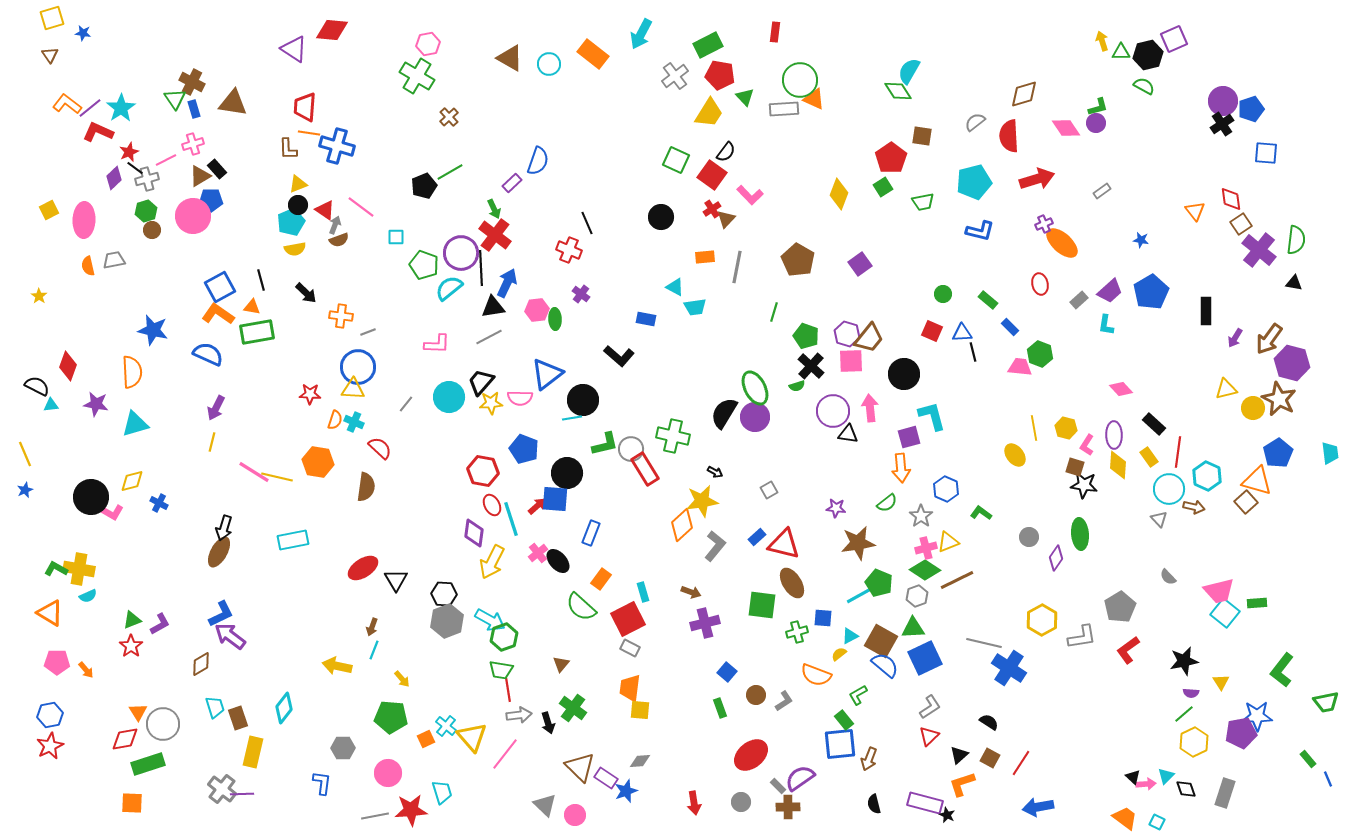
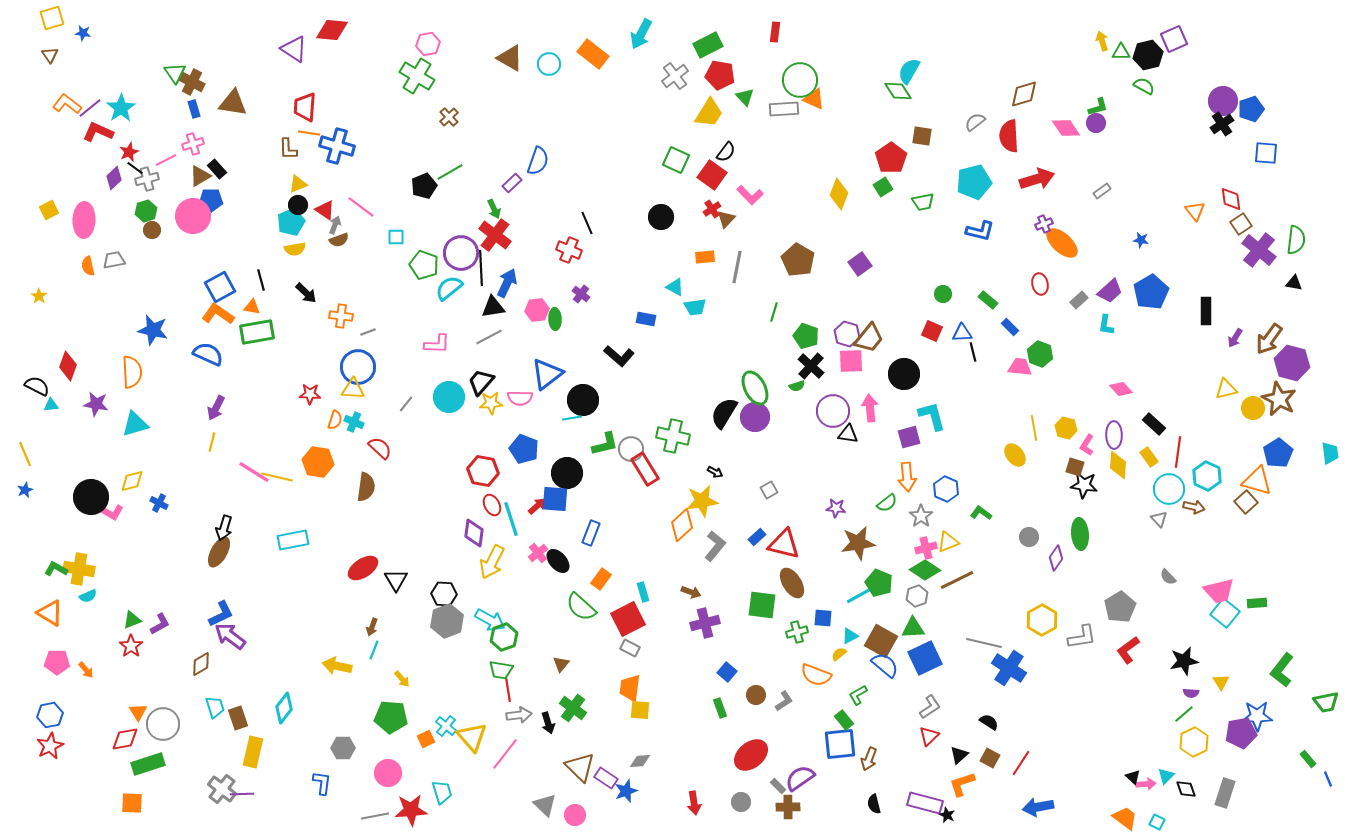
green triangle at (175, 99): moved 26 px up
orange arrow at (901, 468): moved 6 px right, 9 px down
